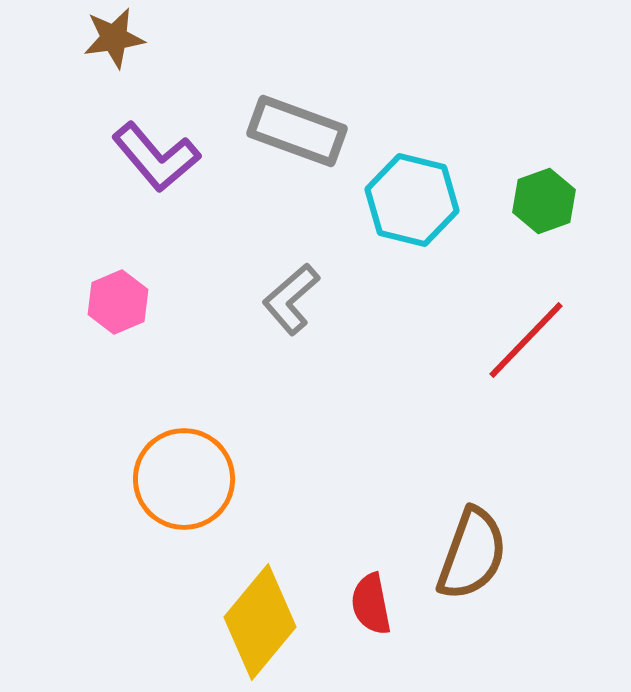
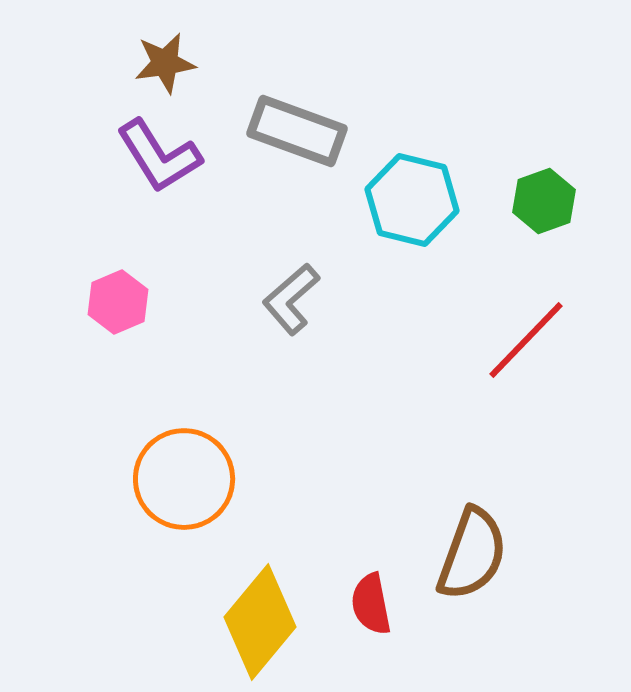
brown star: moved 51 px right, 25 px down
purple L-shape: moved 3 px right, 1 px up; rotated 8 degrees clockwise
